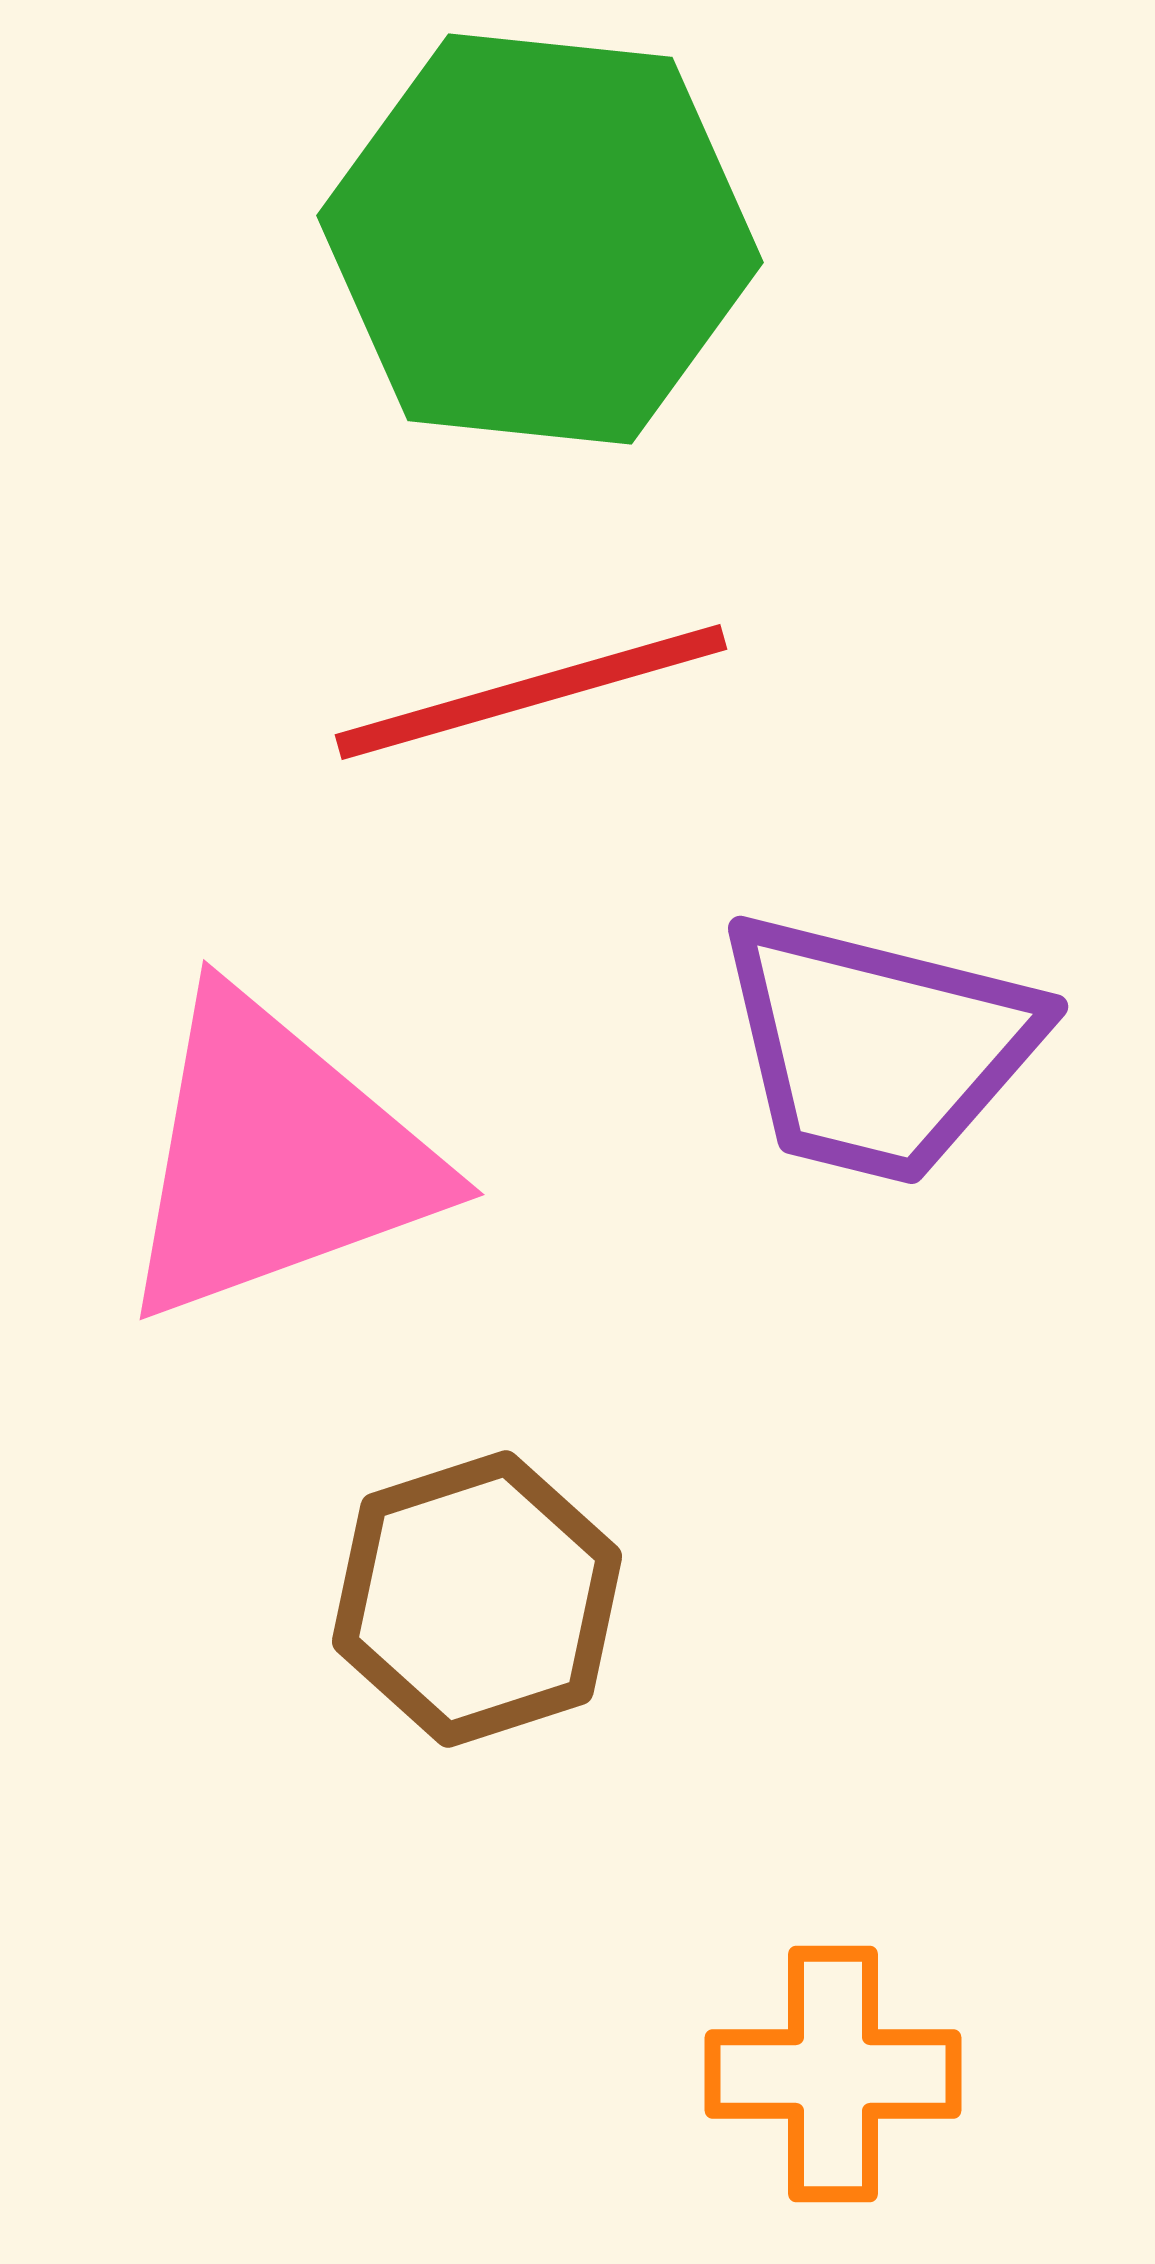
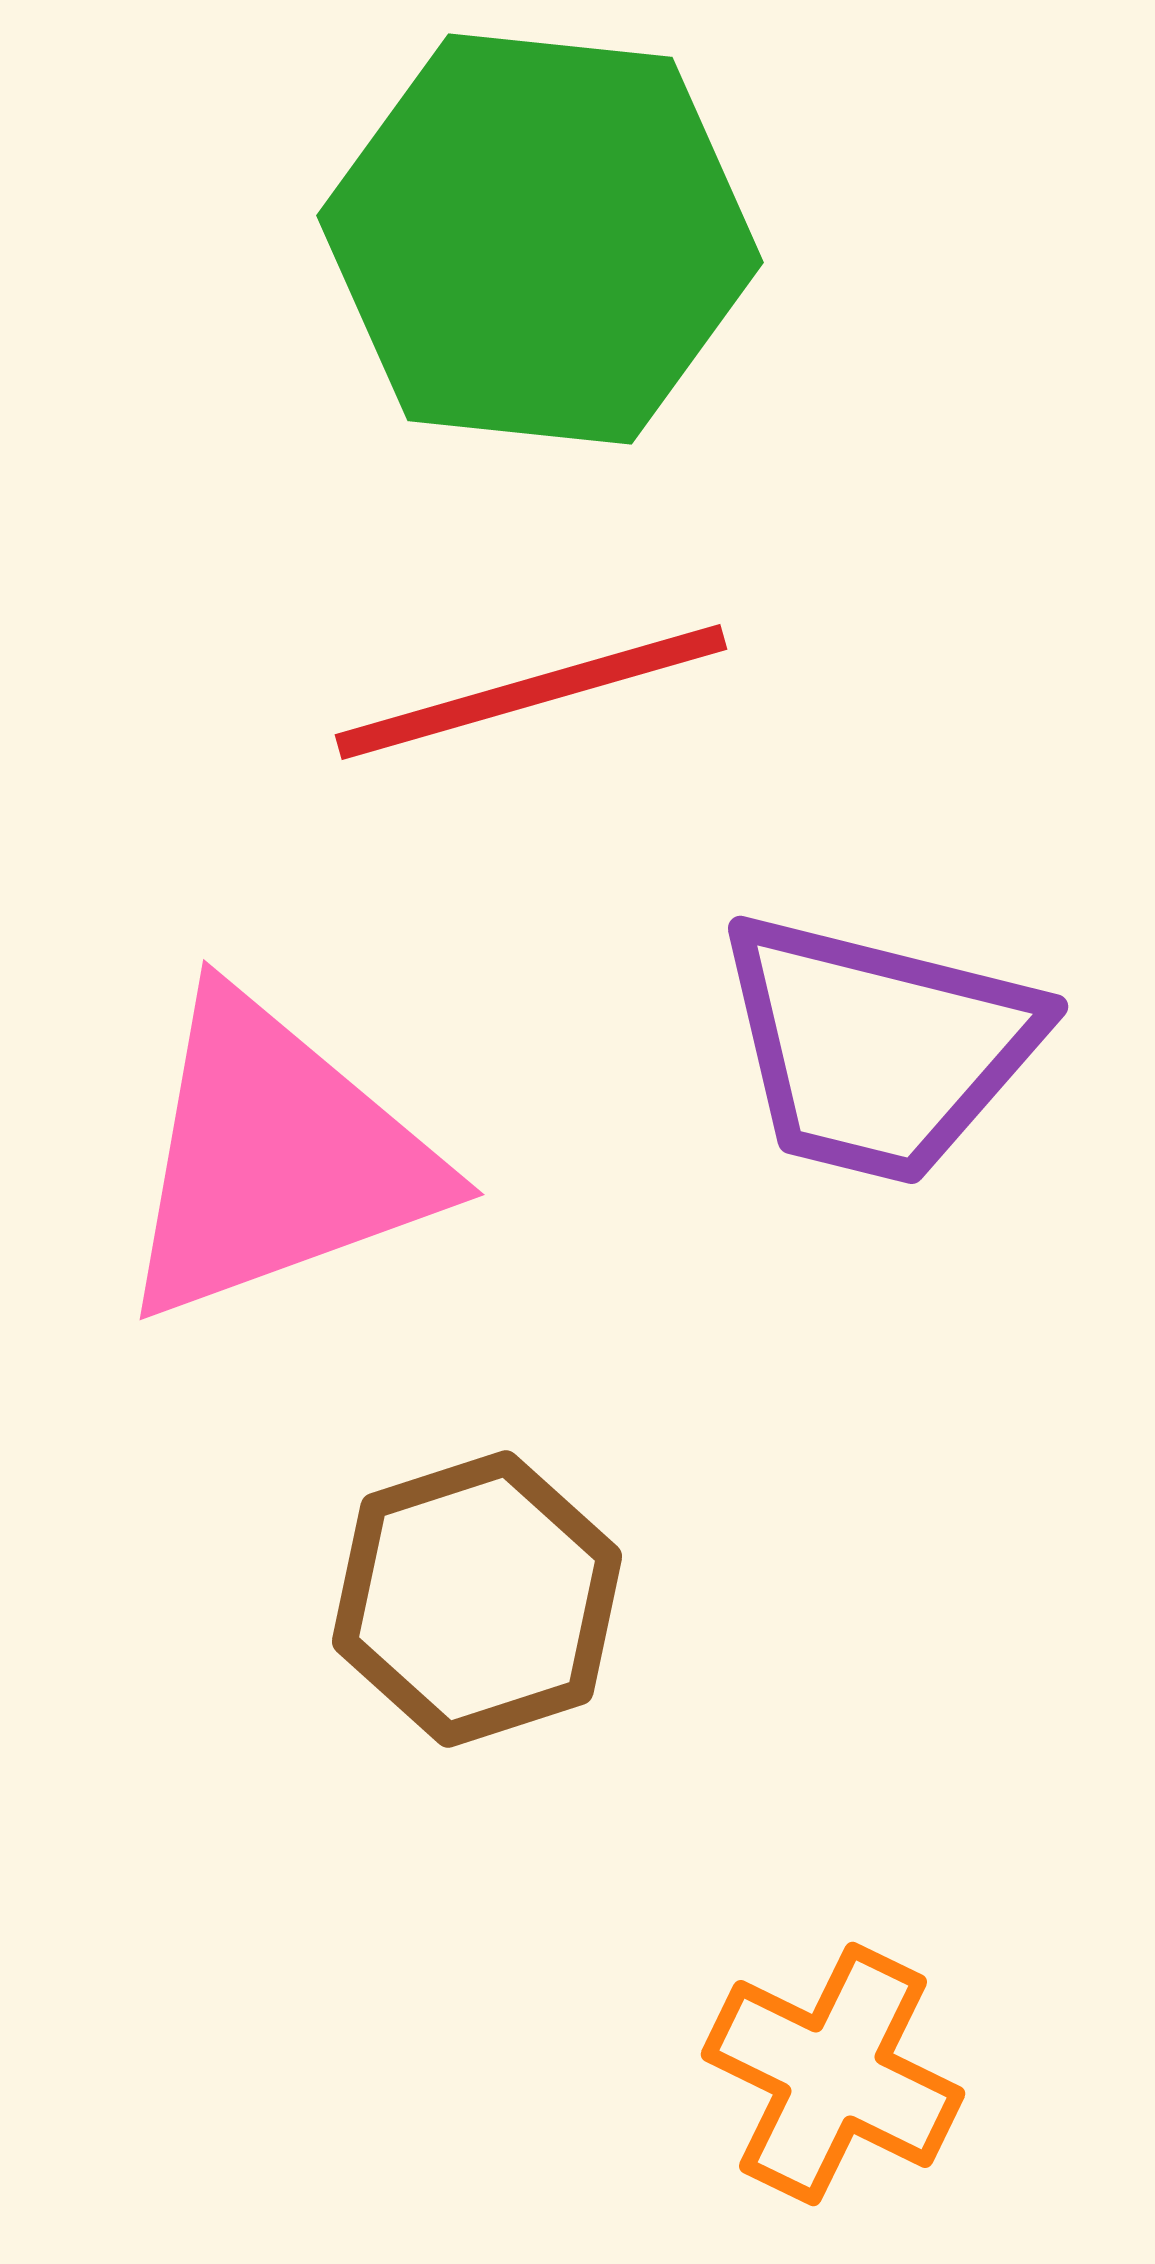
orange cross: rotated 26 degrees clockwise
